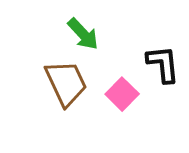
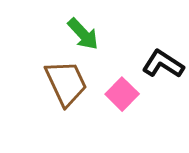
black L-shape: rotated 51 degrees counterclockwise
